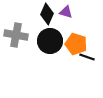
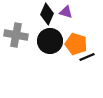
black line: rotated 42 degrees counterclockwise
